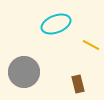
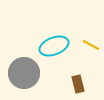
cyan ellipse: moved 2 px left, 22 px down
gray circle: moved 1 px down
